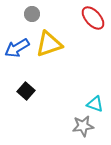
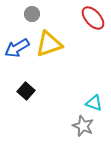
cyan triangle: moved 1 px left, 1 px up
gray star: rotated 30 degrees clockwise
